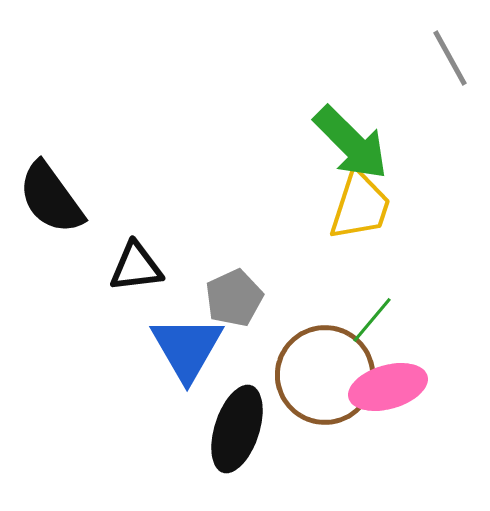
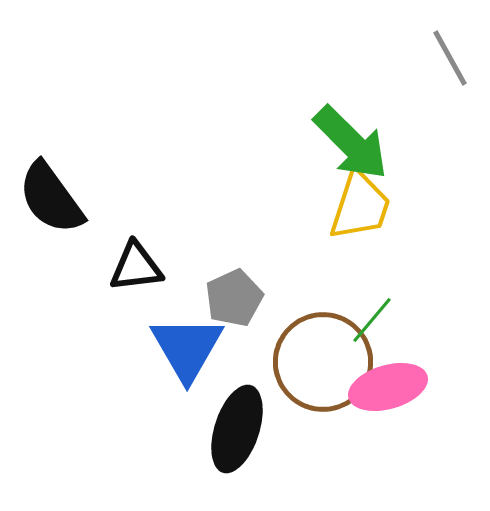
brown circle: moved 2 px left, 13 px up
